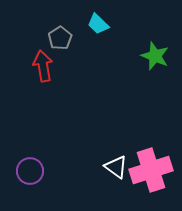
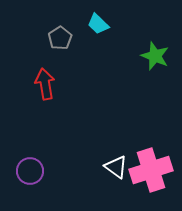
red arrow: moved 2 px right, 18 px down
